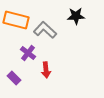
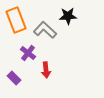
black star: moved 8 px left
orange rectangle: rotated 55 degrees clockwise
